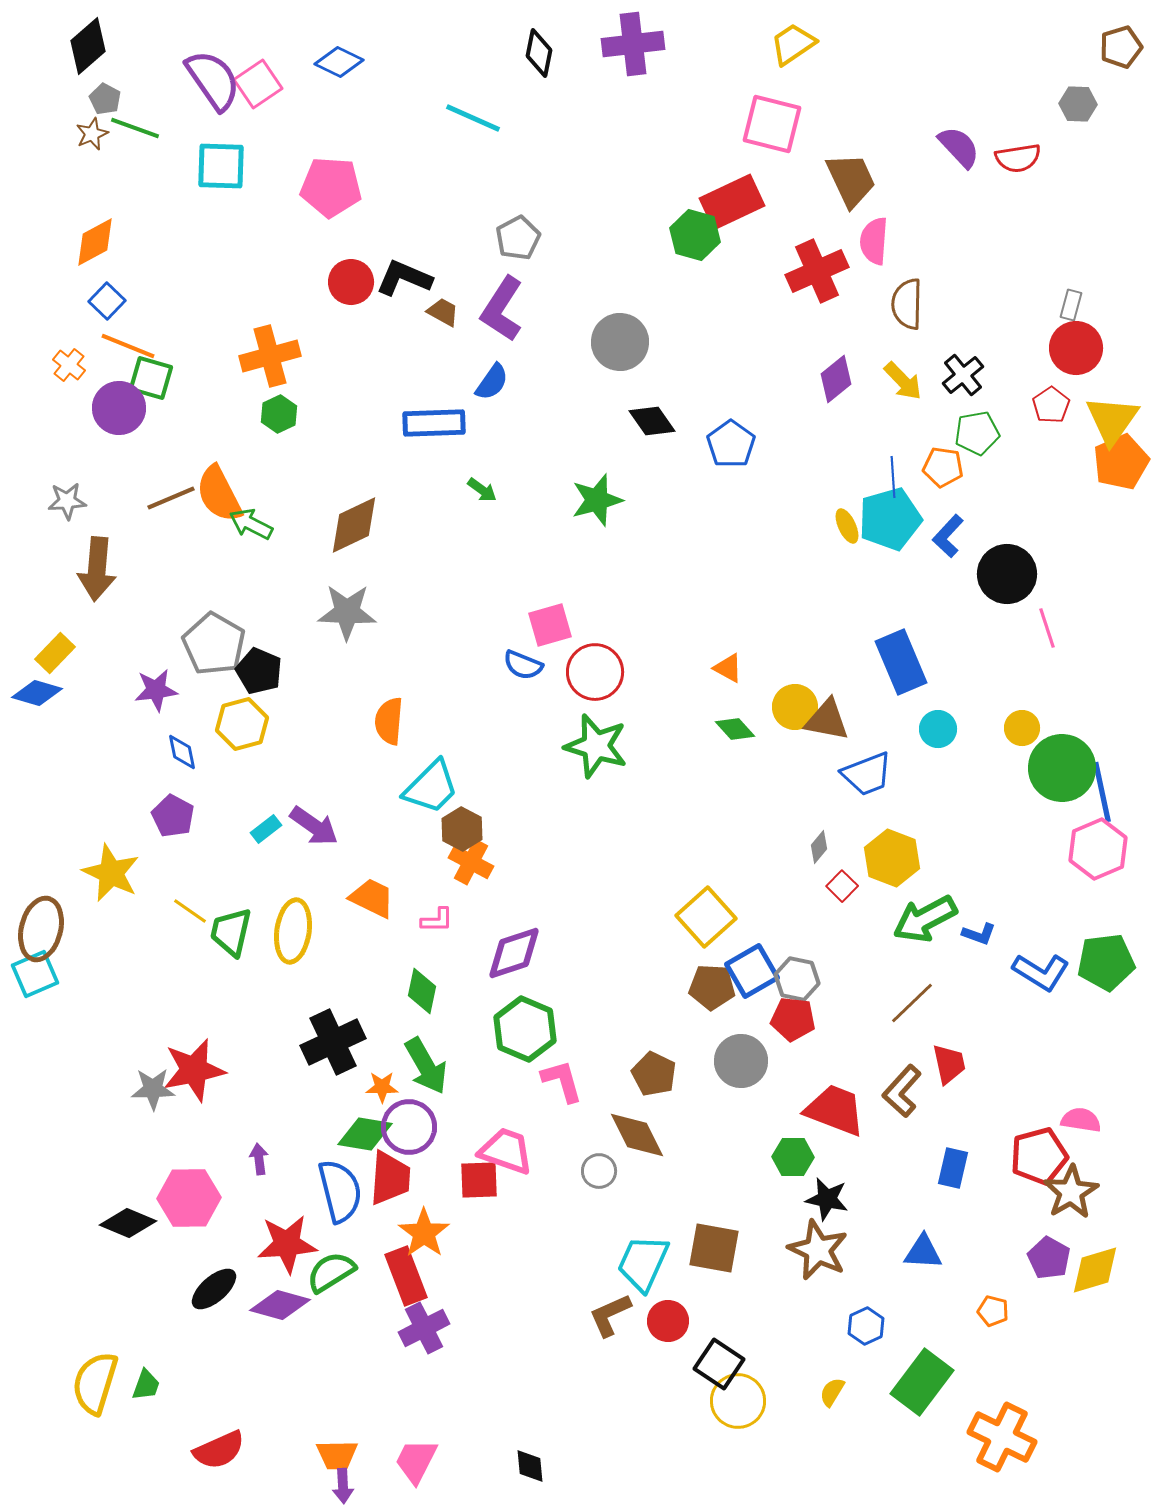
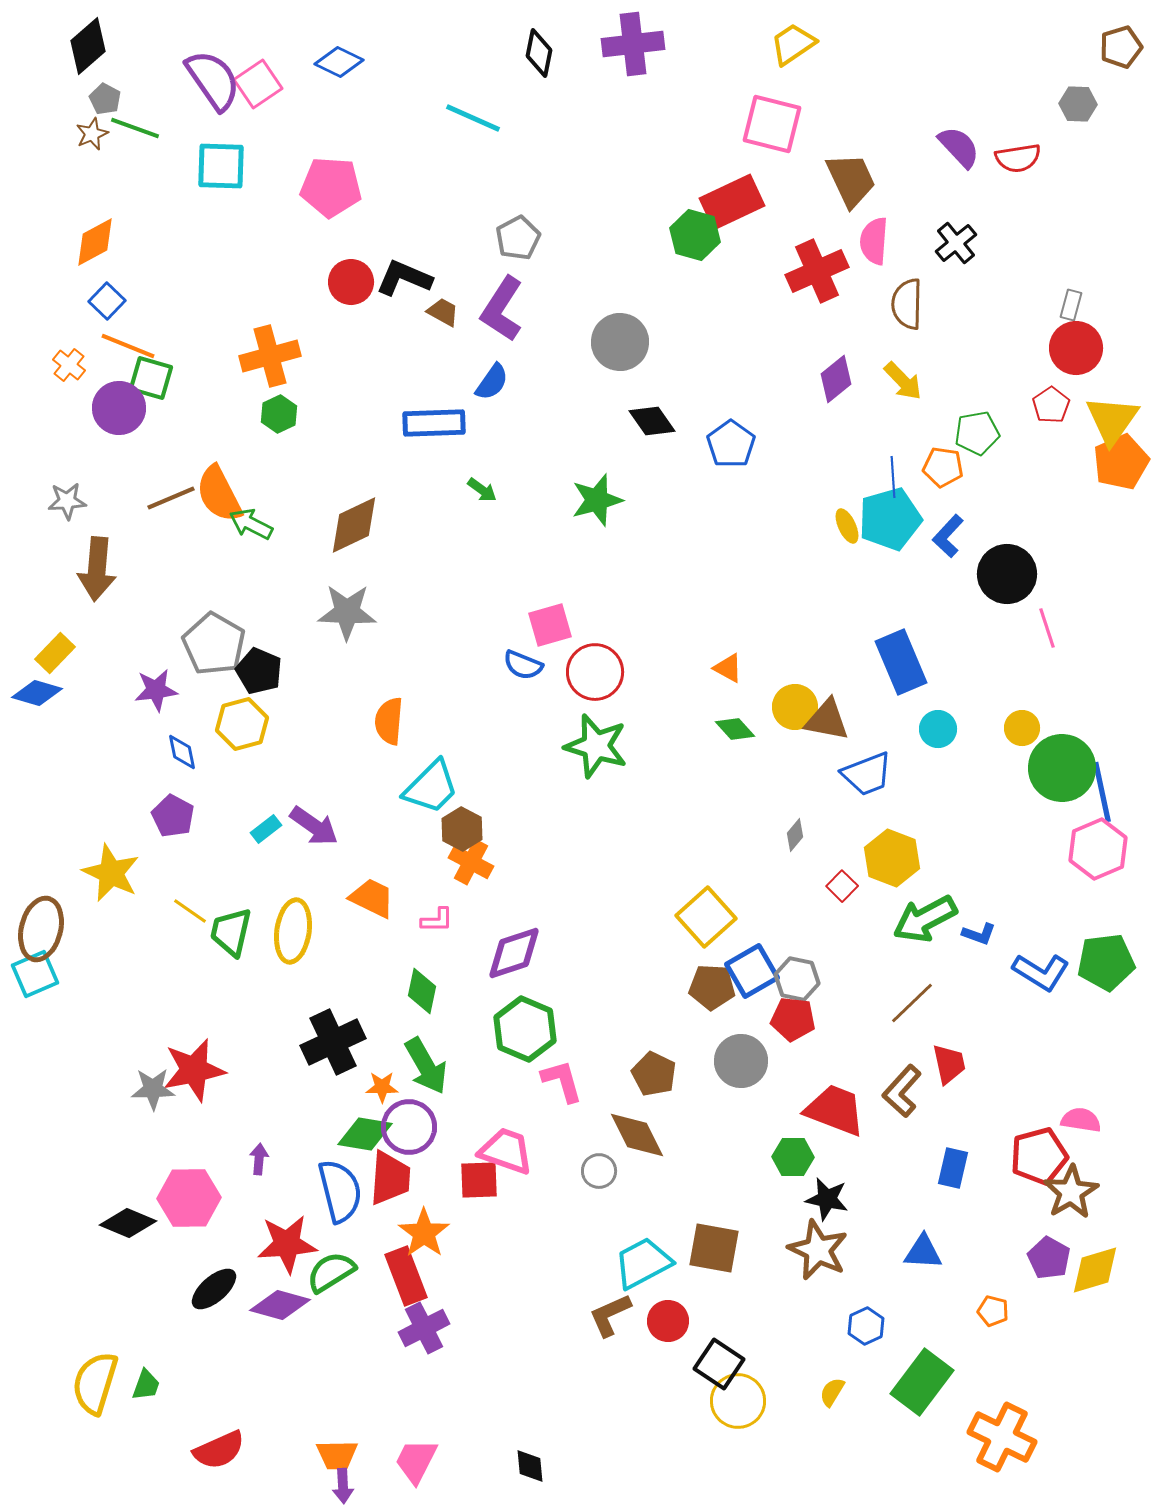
black cross at (963, 375): moved 7 px left, 132 px up
gray diamond at (819, 847): moved 24 px left, 12 px up
purple arrow at (259, 1159): rotated 12 degrees clockwise
cyan trapezoid at (643, 1263): rotated 38 degrees clockwise
